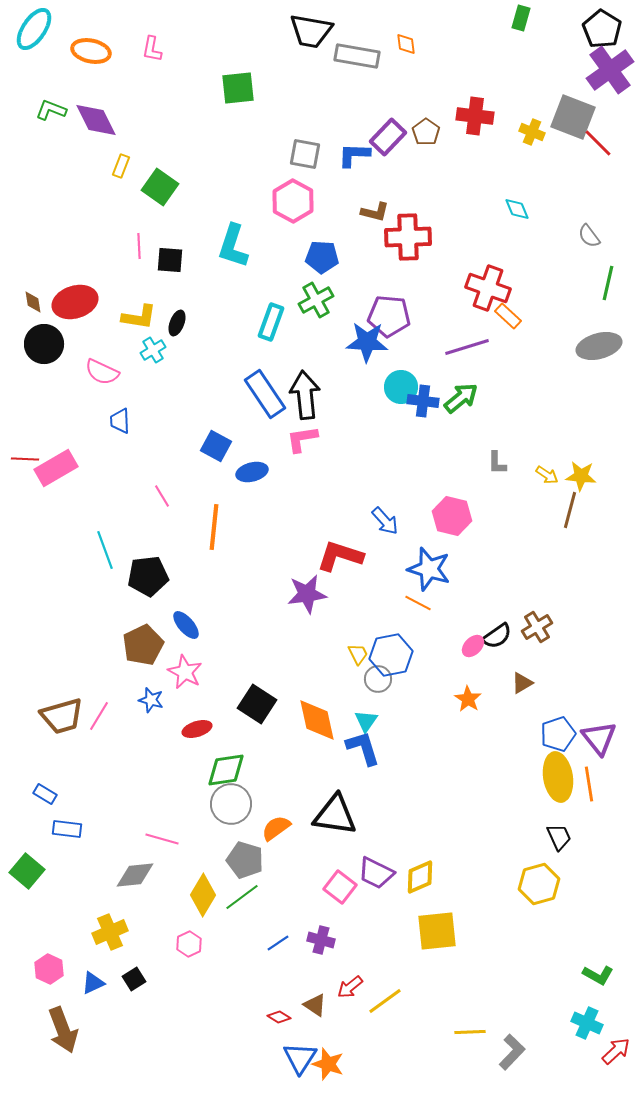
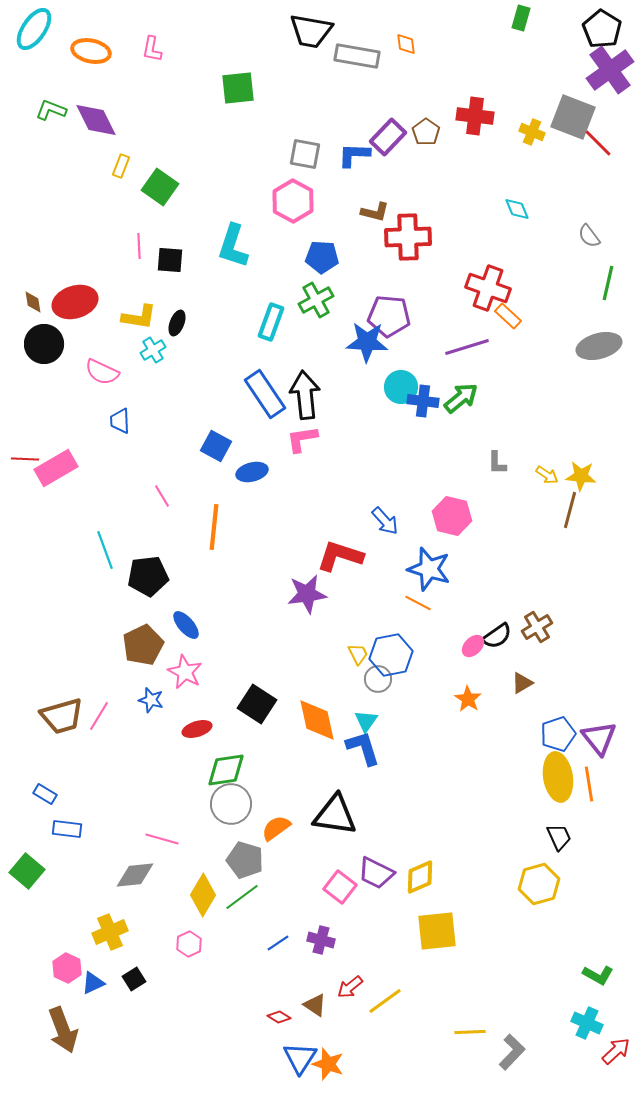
pink hexagon at (49, 969): moved 18 px right, 1 px up
